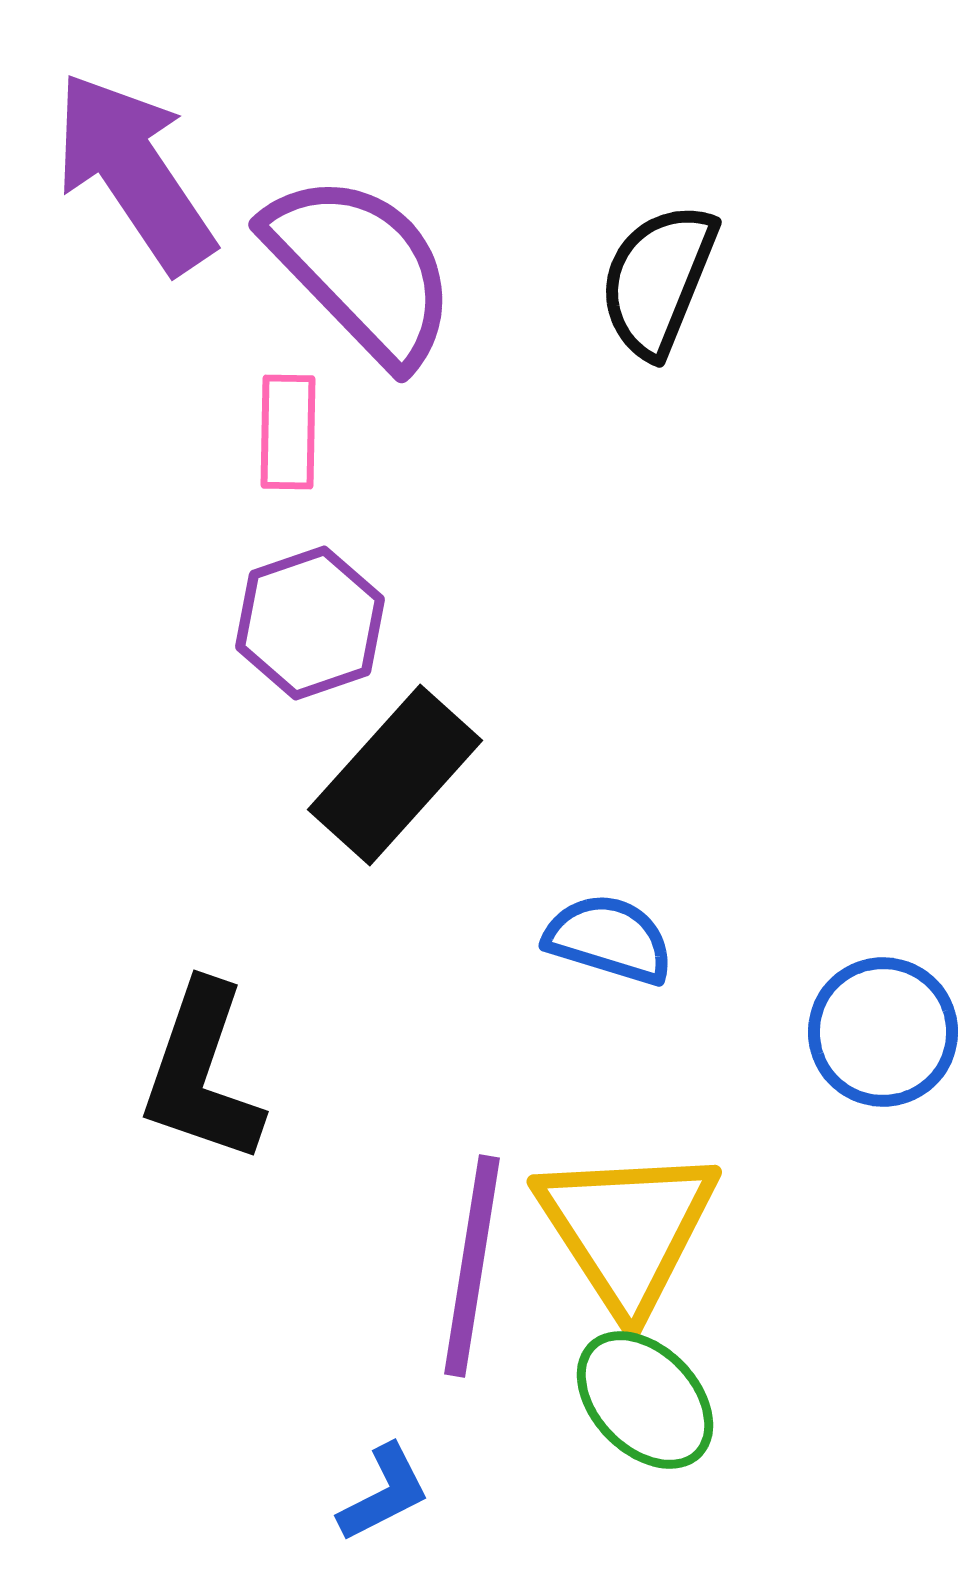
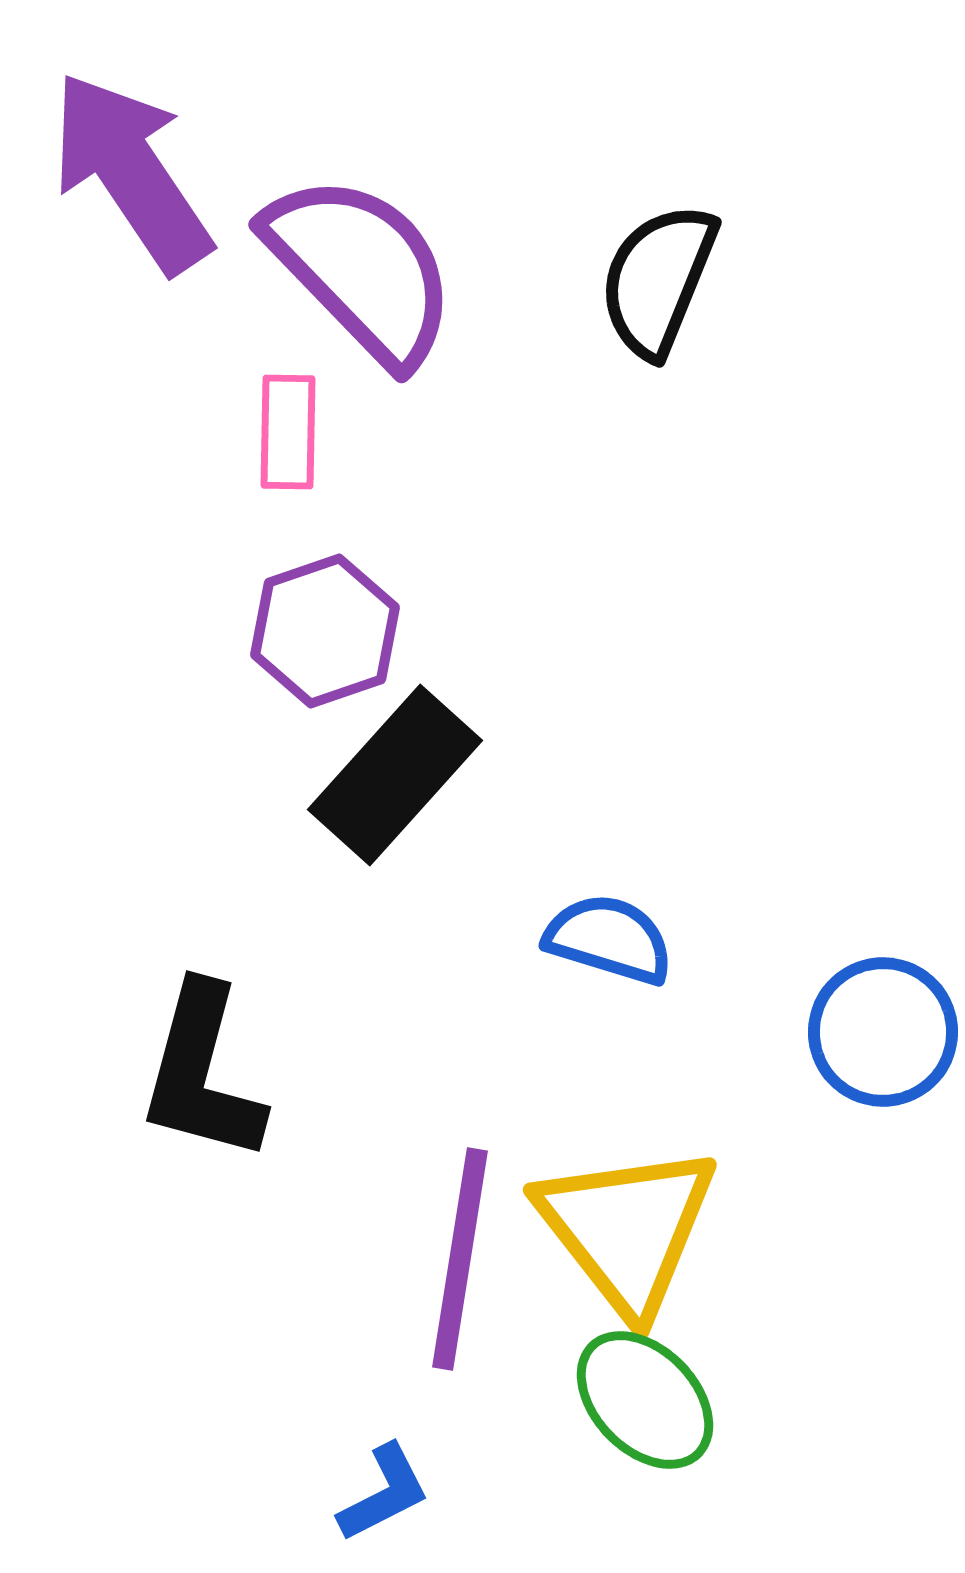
purple arrow: moved 3 px left
purple hexagon: moved 15 px right, 8 px down
black L-shape: rotated 4 degrees counterclockwise
yellow triangle: rotated 5 degrees counterclockwise
purple line: moved 12 px left, 7 px up
